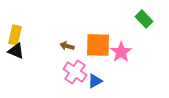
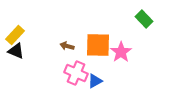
yellow rectangle: rotated 30 degrees clockwise
pink cross: moved 1 px right, 1 px down; rotated 10 degrees counterclockwise
